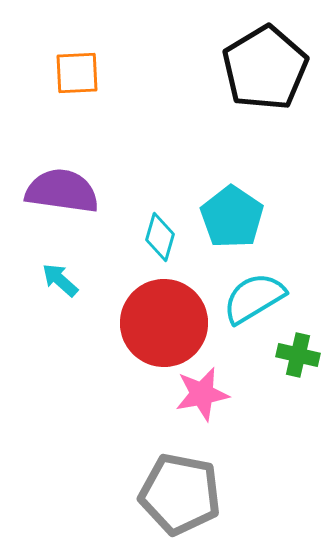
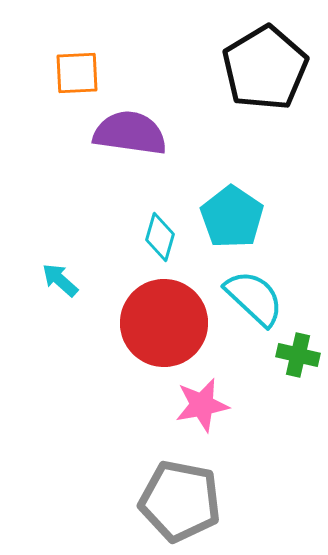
purple semicircle: moved 68 px right, 58 px up
cyan semicircle: rotated 74 degrees clockwise
pink star: moved 11 px down
gray pentagon: moved 7 px down
